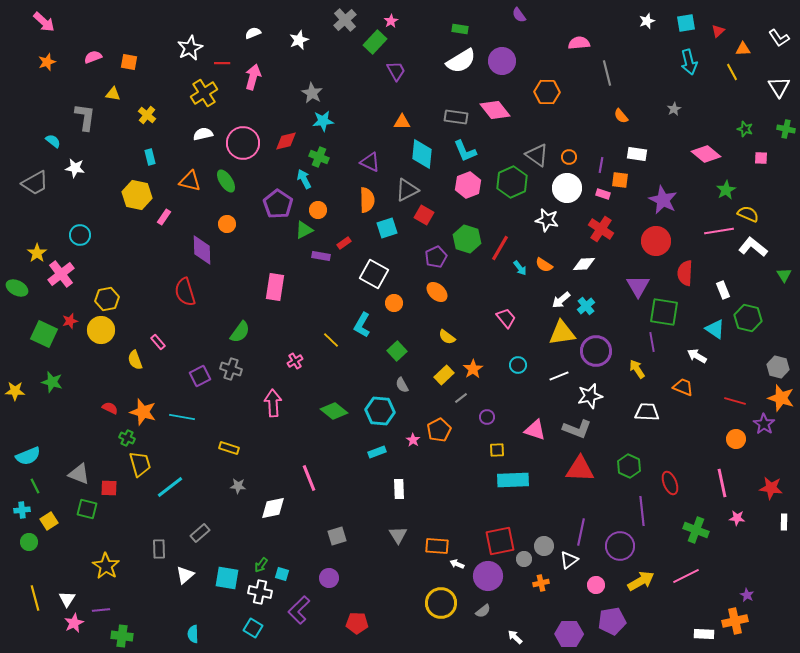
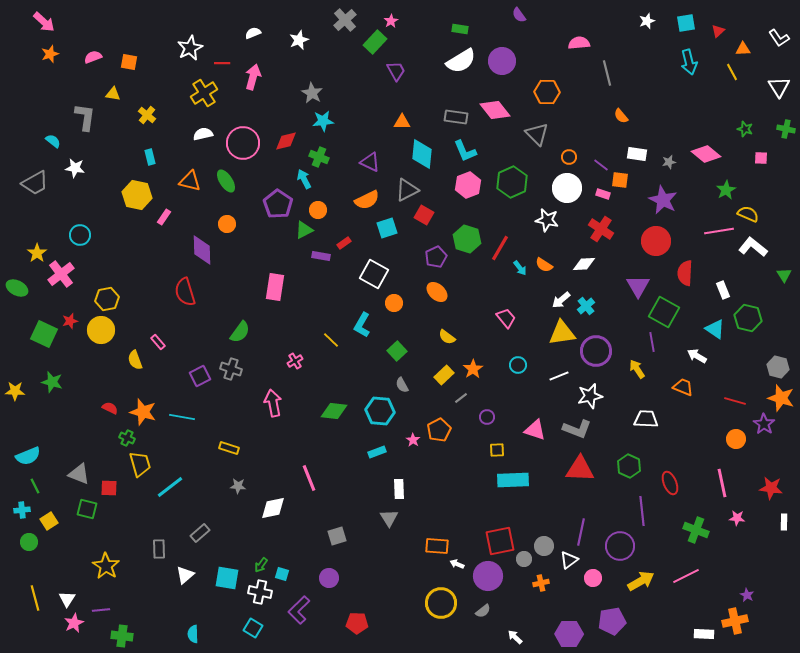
orange star at (47, 62): moved 3 px right, 8 px up
gray star at (674, 109): moved 5 px left, 53 px down; rotated 16 degrees clockwise
gray triangle at (537, 155): moved 21 px up; rotated 10 degrees clockwise
purple line at (601, 165): rotated 63 degrees counterclockwise
orange semicircle at (367, 200): rotated 65 degrees clockwise
green square at (664, 312): rotated 20 degrees clockwise
pink arrow at (273, 403): rotated 8 degrees counterclockwise
green diamond at (334, 411): rotated 32 degrees counterclockwise
white trapezoid at (647, 412): moved 1 px left, 7 px down
gray triangle at (398, 535): moved 9 px left, 17 px up
pink circle at (596, 585): moved 3 px left, 7 px up
